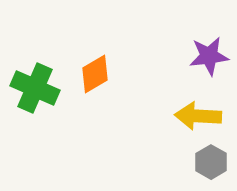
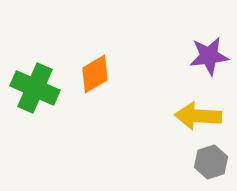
gray hexagon: rotated 12 degrees clockwise
